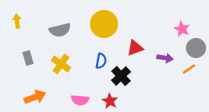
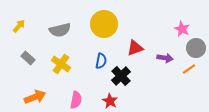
yellow arrow: moved 2 px right, 5 px down; rotated 48 degrees clockwise
gray rectangle: rotated 32 degrees counterclockwise
pink semicircle: moved 4 px left; rotated 84 degrees counterclockwise
